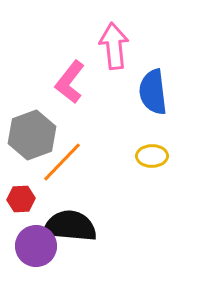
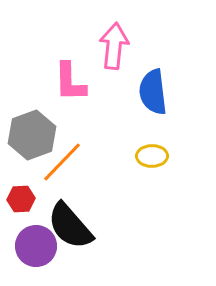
pink arrow: rotated 12 degrees clockwise
pink L-shape: rotated 39 degrees counterclockwise
black semicircle: rotated 136 degrees counterclockwise
